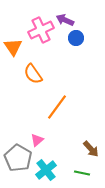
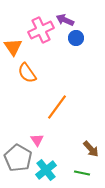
orange semicircle: moved 6 px left, 1 px up
pink triangle: rotated 24 degrees counterclockwise
